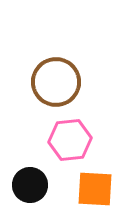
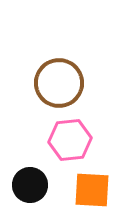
brown circle: moved 3 px right, 1 px down
orange square: moved 3 px left, 1 px down
